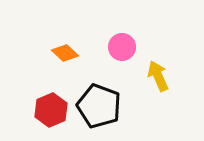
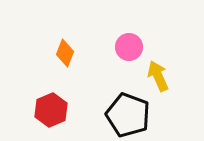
pink circle: moved 7 px right
orange diamond: rotated 68 degrees clockwise
black pentagon: moved 29 px right, 9 px down
